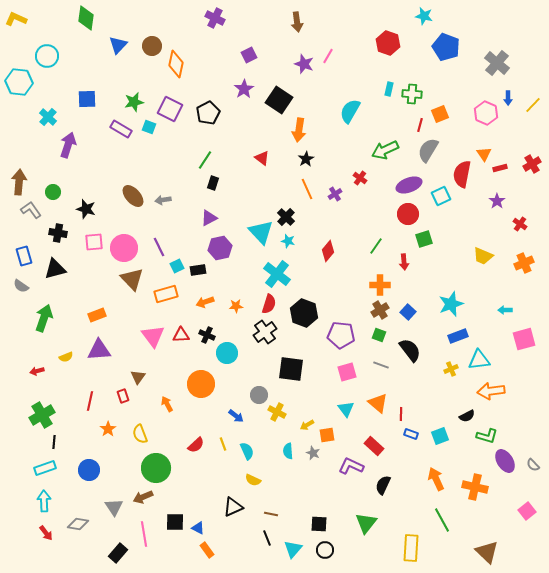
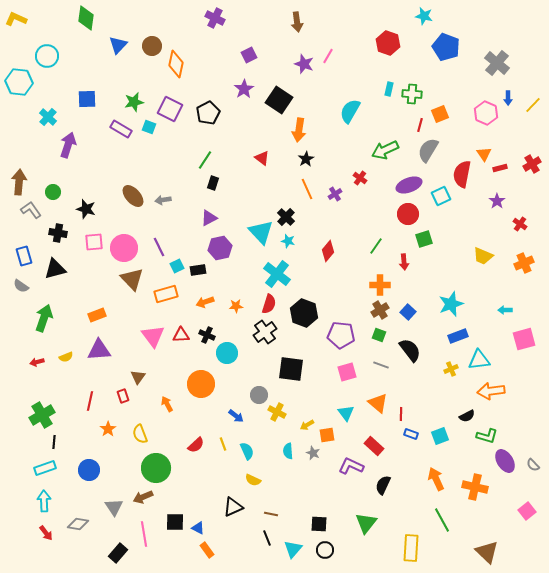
red arrow at (37, 371): moved 9 px up
cyan triangle at (346, 409): moved 4 px down
